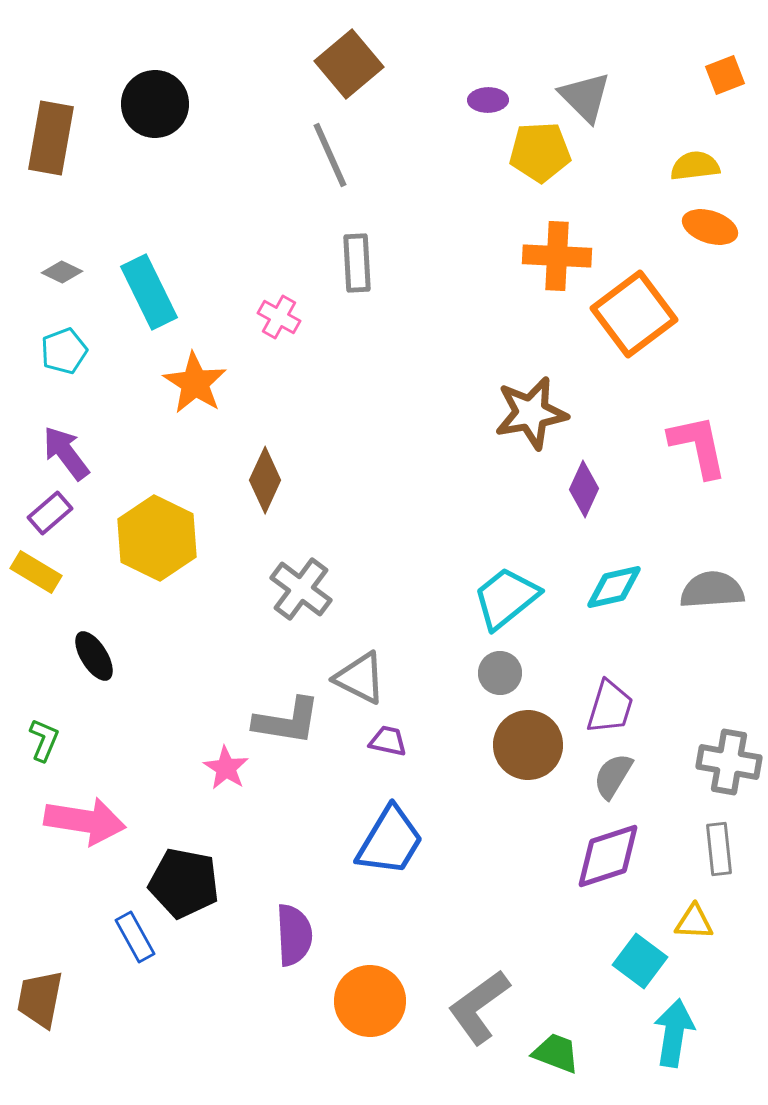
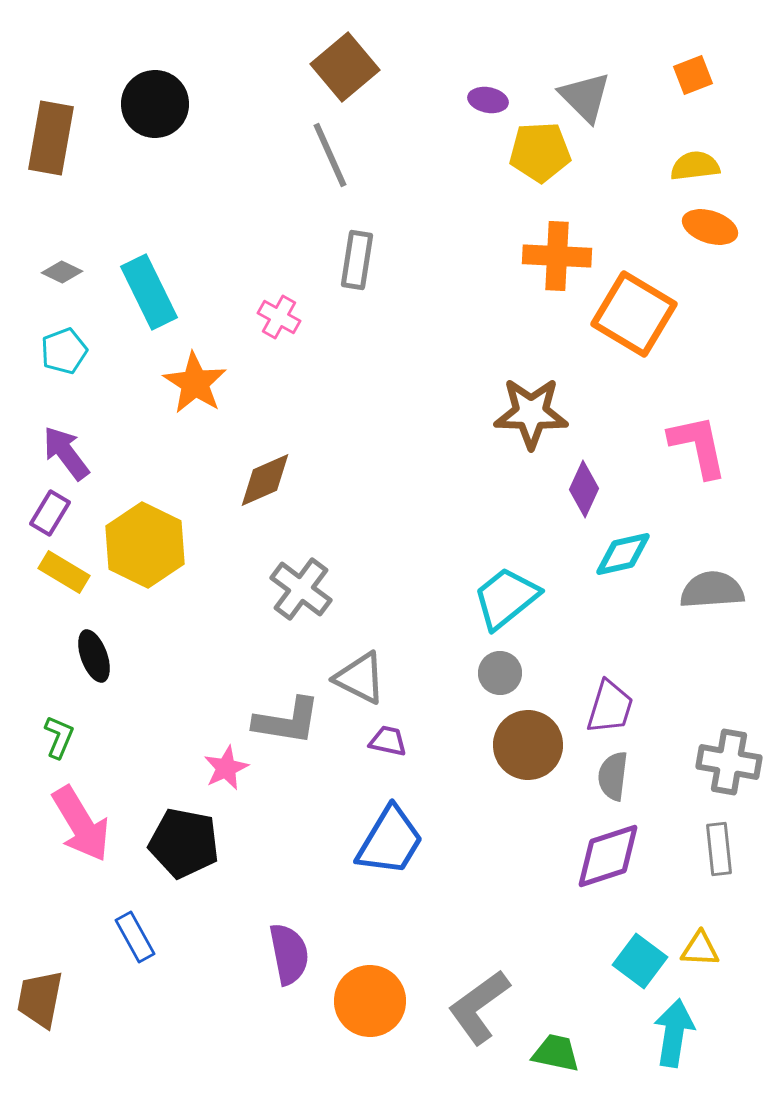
brown square at (349, 64): moved 4 px left, 3 px down
orange square at (725, 75): moved 32 px left
purple ellipse at (488, 100): rotated 12 degrees clockwise
gray rectangle at (357, 263): moved 3 px up; rotated 12 degrees clockwise
orange square at (634, 314): rotated 22 degrees counterclockwise
brown star at (531, 413): rotated 12 degrees clockwise
brown diamond at (265, 480): rotated 42 degrees clockwise
purple rectangle at (50, 513): rotated 18 degrees counterclockwise
yellow hexagon at (157, 538): moved 12 px left, 7 px down
yellow rectangle at (36, 572): moved 28 px right
cyan diamond at (614, 587): moved 9 px right, 33 px up
black ellipse at (94, 656): rotated 12 degrees clockwise
green L-shape at (44, 740): moved 15 px right, 3 px up
pink star at (226, 768): rotated 15 degrees clockwise
gray semicircle at (613, 776): rotated 24 degrees counterclockwise
pink arrow at (85, 821): moved 4 px left, 3 px down; rotated 50 degrees clockwise
black pentagon at (184, 883): moved 40 px up
yellow triangle at (694, 922): moved 6 px right, 27 px down
purple semicircle at (294, 935): moved 5 px left, 19 px down; rotated 8 degrees counterclockwise
green trapezoid at (556, 1053): rotated 9 degrees counterclockwise
